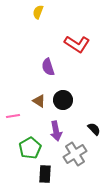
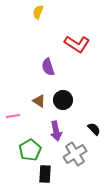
green pentagon: moved 2 px down
